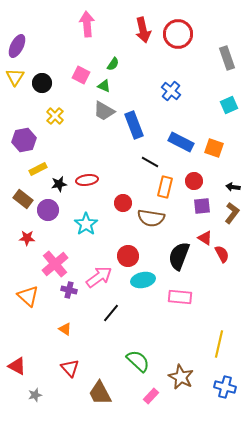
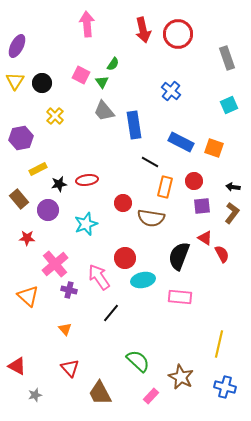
yellow triangle at (15, 77): moved 4 px down
green triangle at (104, 86): moved 2 px left, 4 px up; rotated 32 degrees clockwise
gray trapezoid at (104, 111): rotated 20 degrees clockwise
blue rectangle at (134, 125): rotated 12 degrees clockwise
purple hexagon at (24, 140): moved 3 px left, 2 px up
brown rectangle at (23, 199): moved 4 px left; rotated 12 degrees clockwise
cyan star at (86, 224): rotated 15 degrees clockwise
red circle at (128, 256): moved 3 px left, 2 px down
pink arrow at (99, 277): rotated 88 degrees counterclockwise
orange triangle at (65, 329): rotated 16 degrees clockwise
